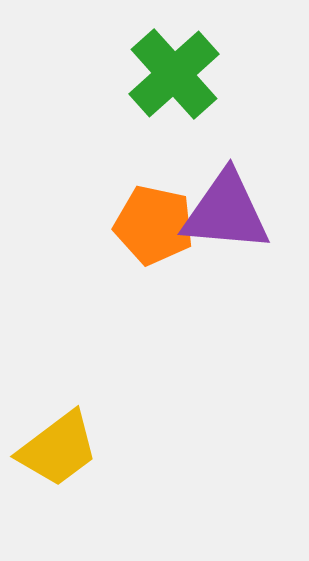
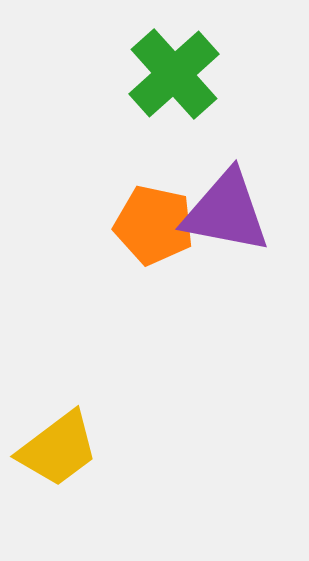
purple triangle: rotated 6 degrees clockwise
